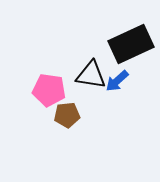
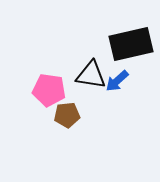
black rectangle: rotated 12 degrees clockwise
